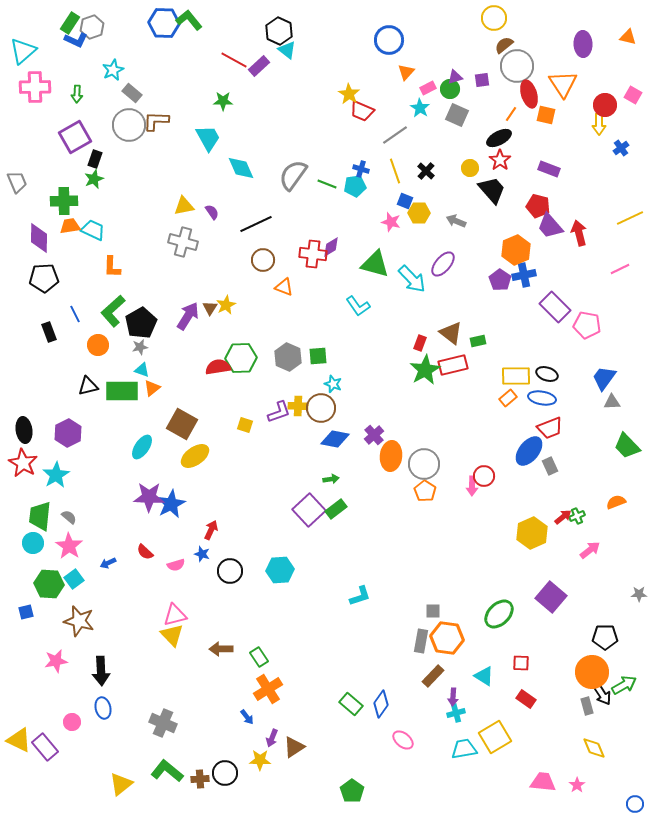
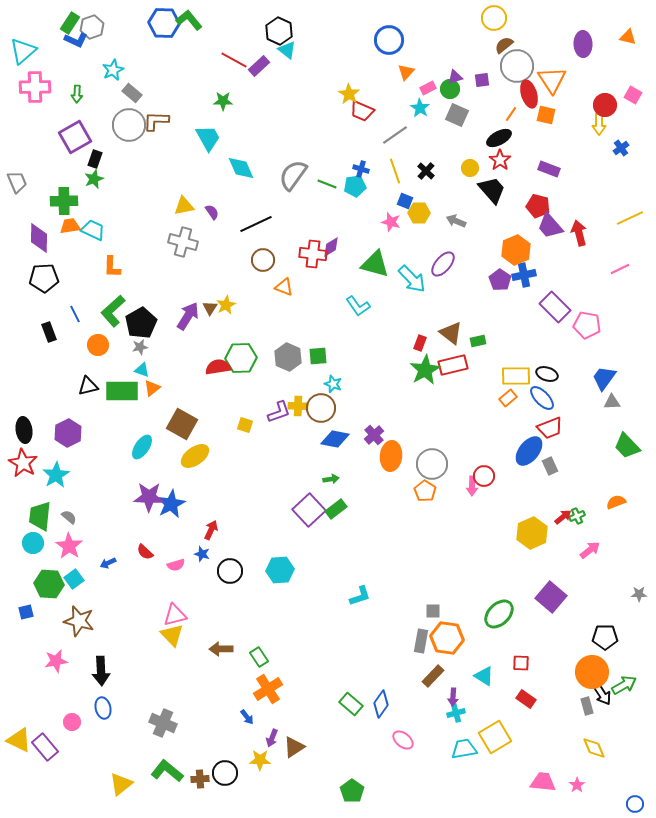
orange triangle at (563, 84): moved 11 px left, 4 px up
blue ellipse at (542, 398): rotated 36 degrees clockwise
gray circle at (424, 464): moved 8 px right
